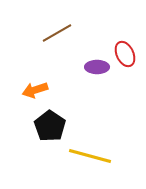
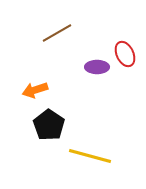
black pentagon: moved 1 px left, 1 px up
